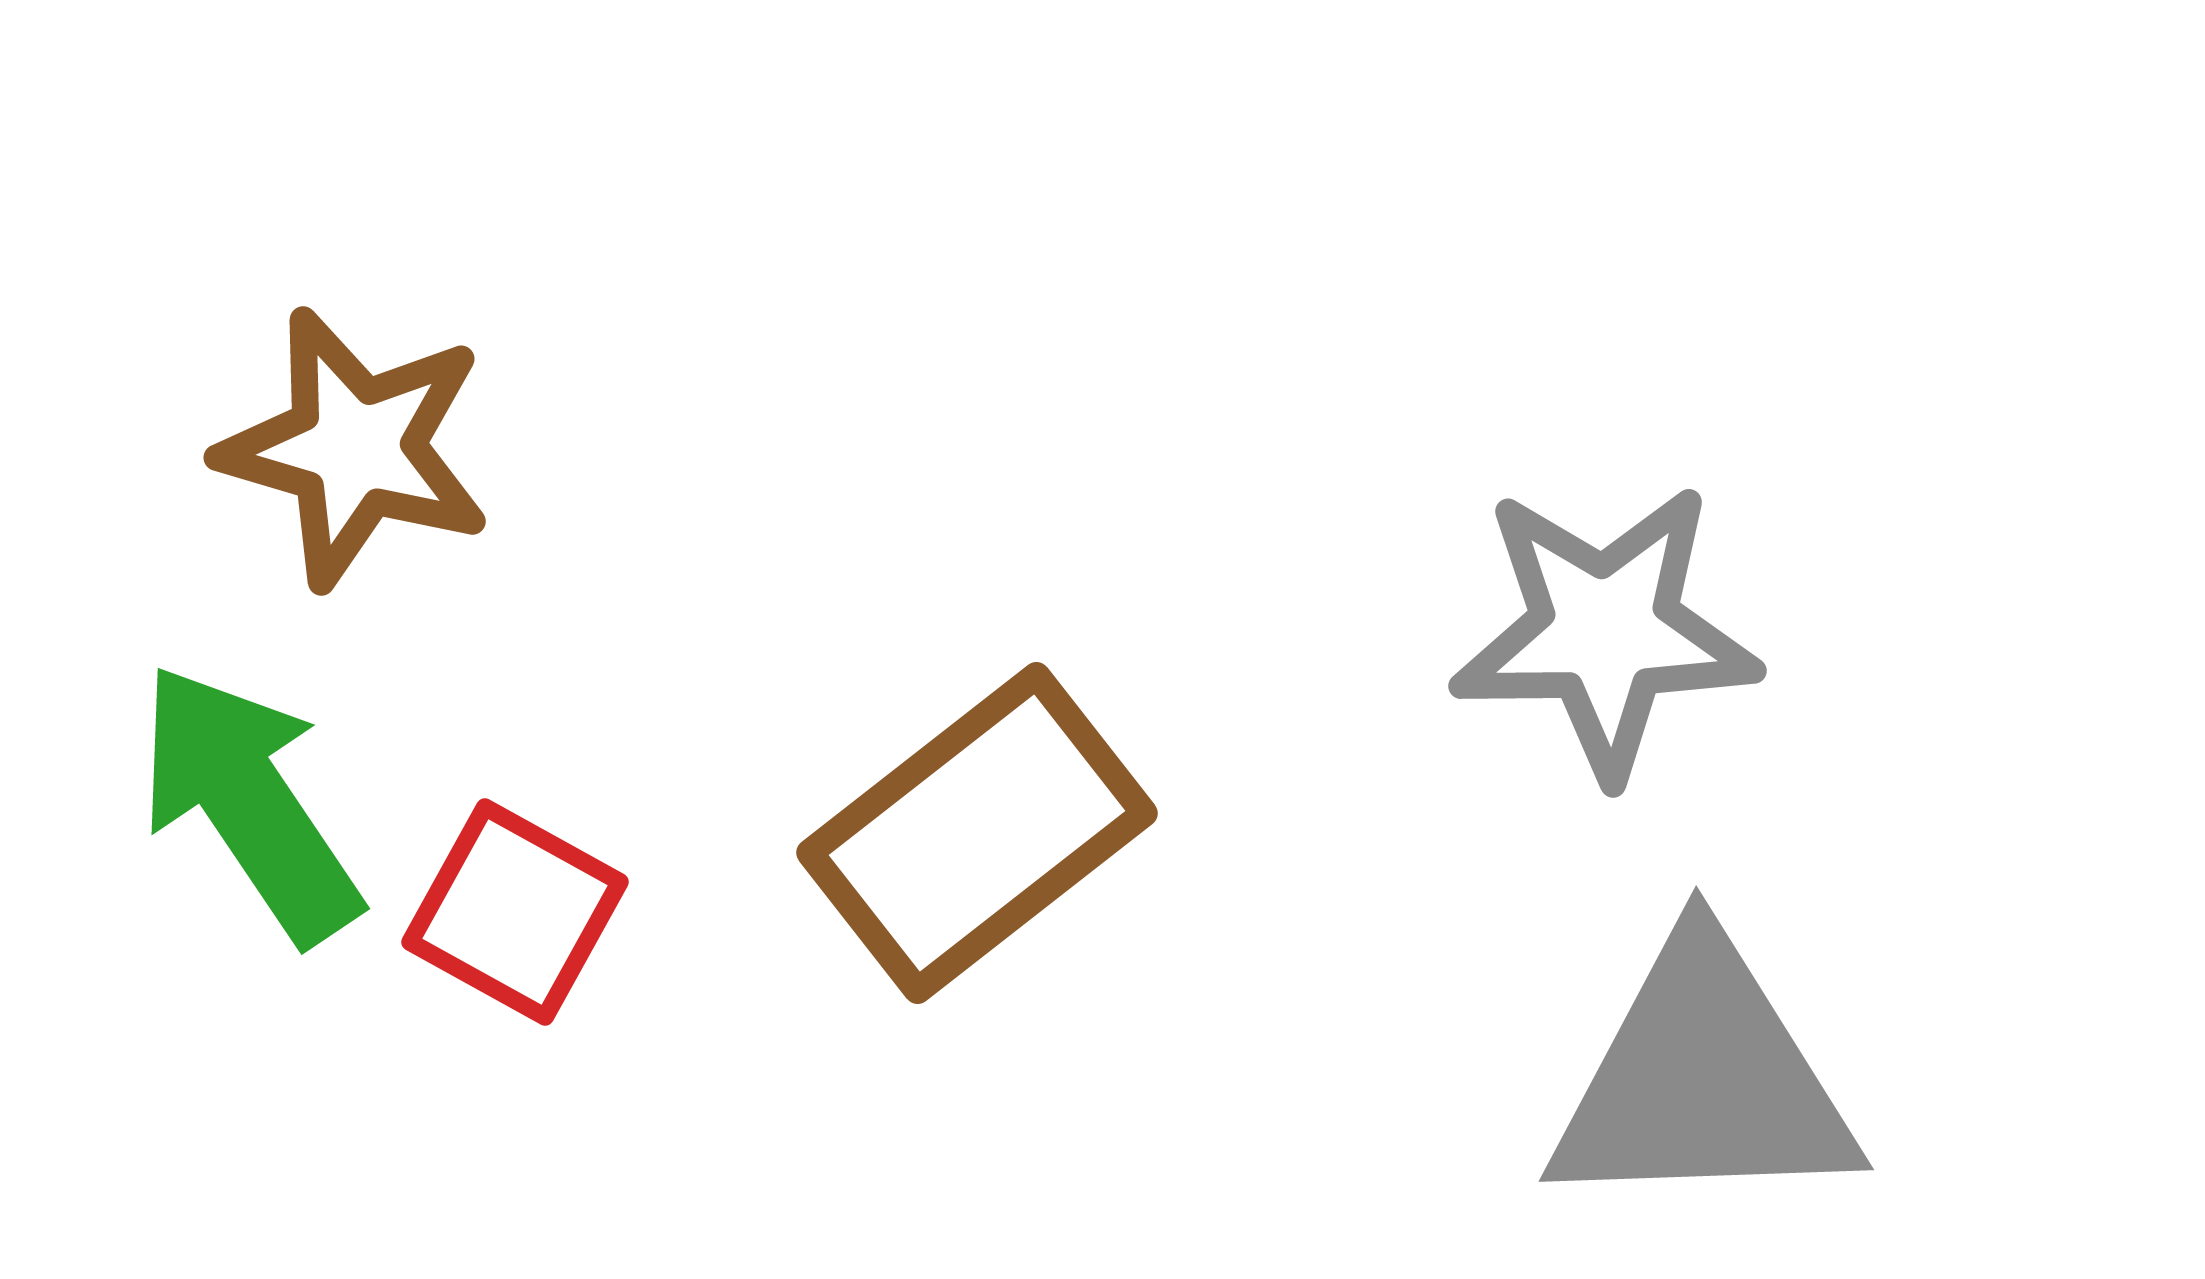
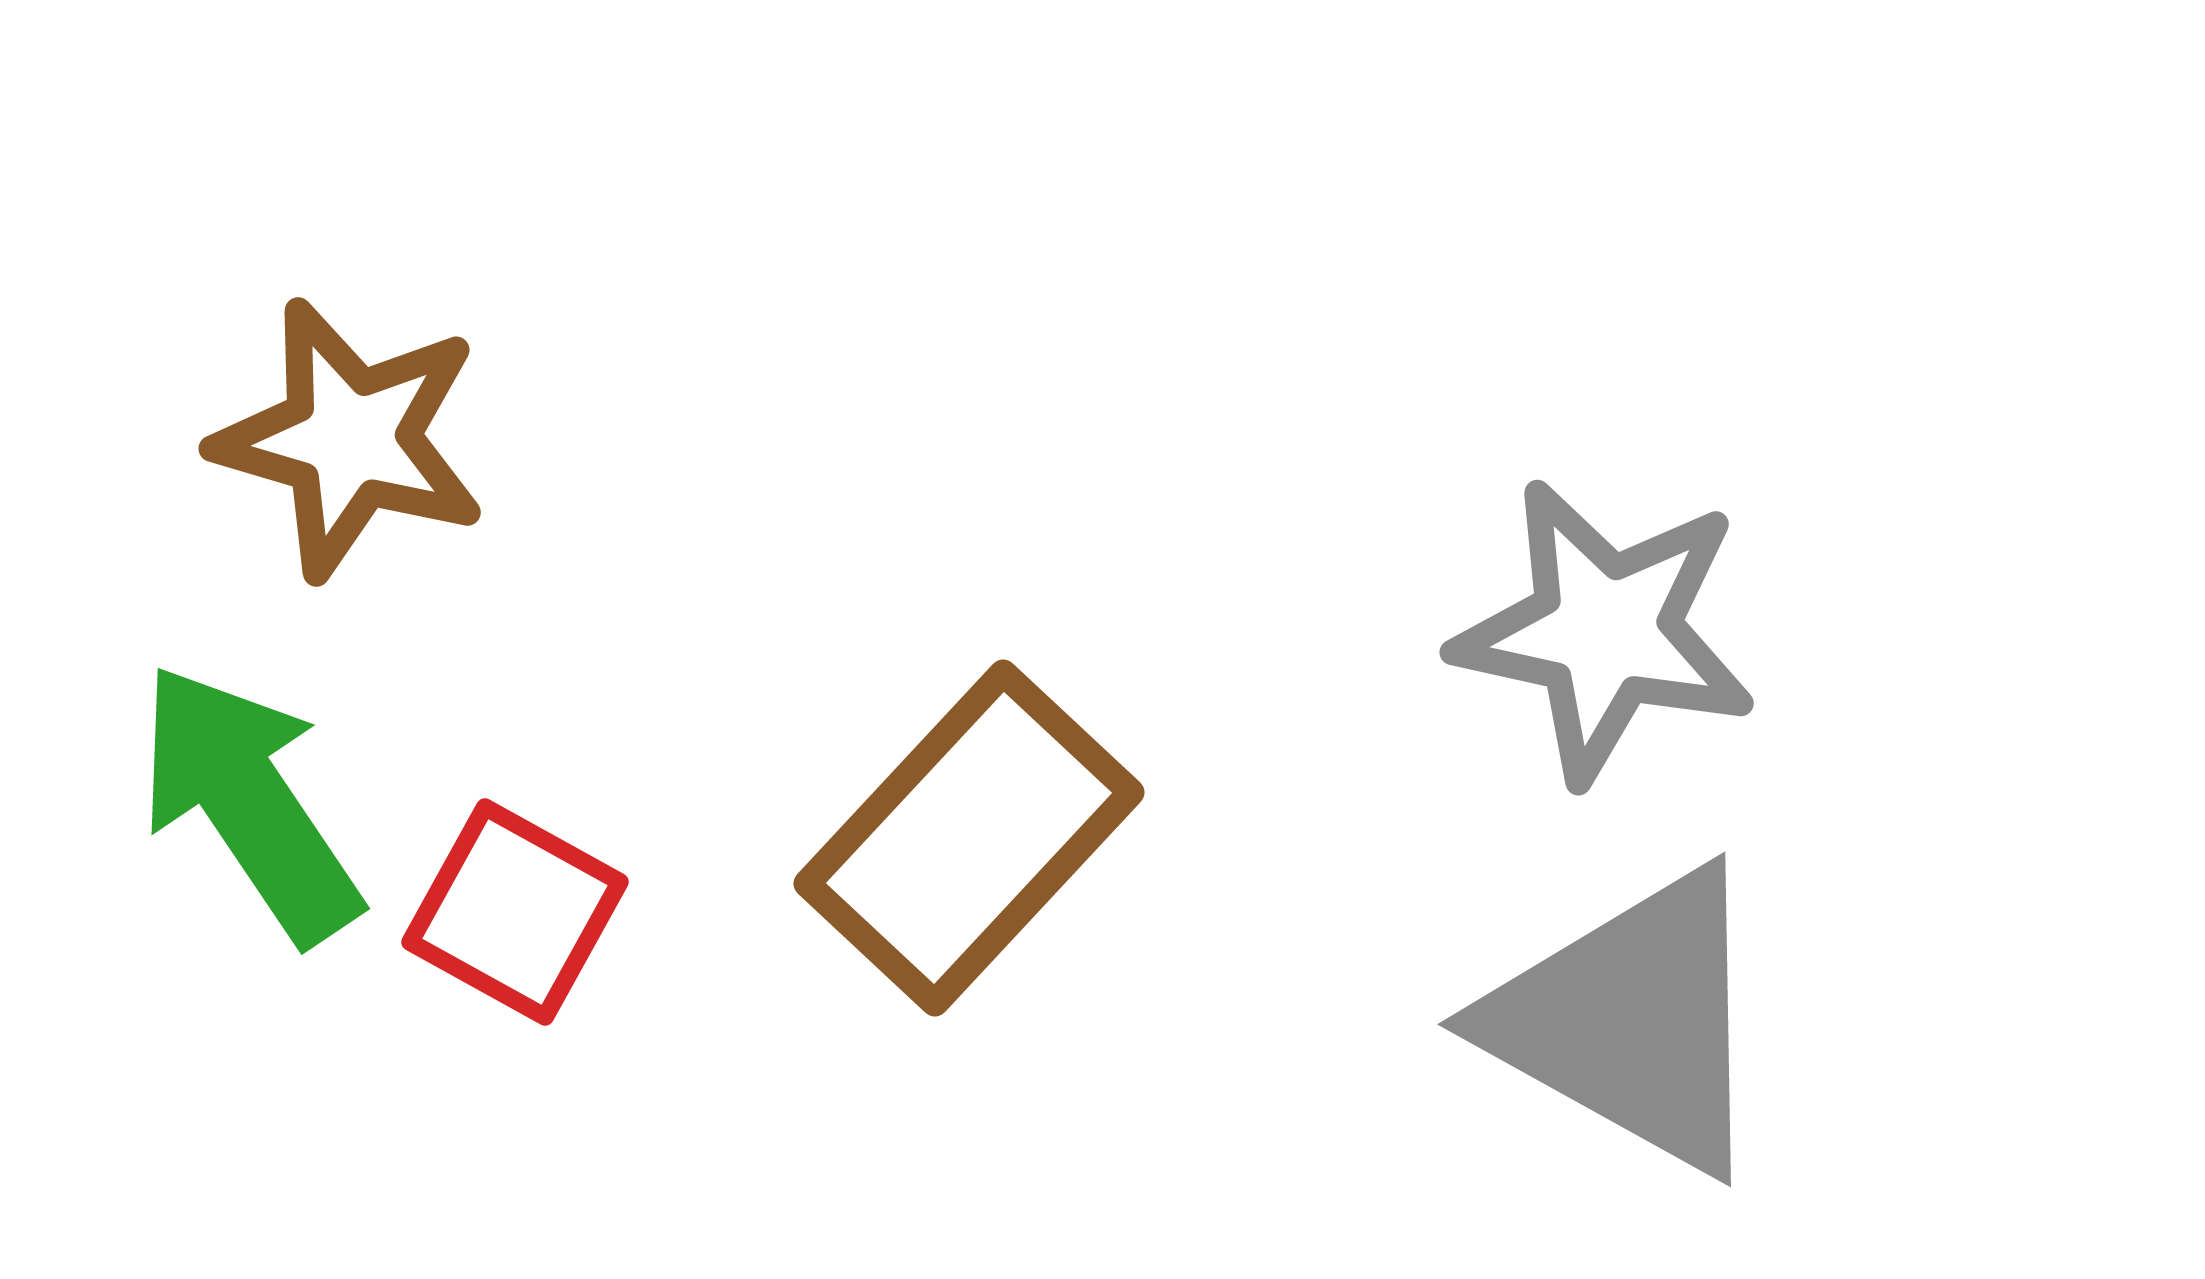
brown star: moved 5 px left, 9 px up
gray star: rotated 13 degrees clockwise
brown rectangle: moved 8 px left, 5 px down; rotated 9 degrees counterclockwise
gray triangle: moved 72 px left, 58 px up; rotated 31 degrees clockwise
